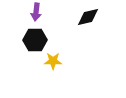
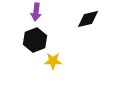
black diamond: moved 2 px down
black hexagon: rotated 20 degrees counterclockwise
